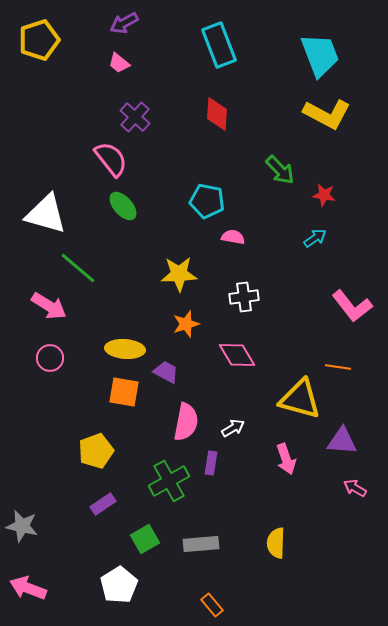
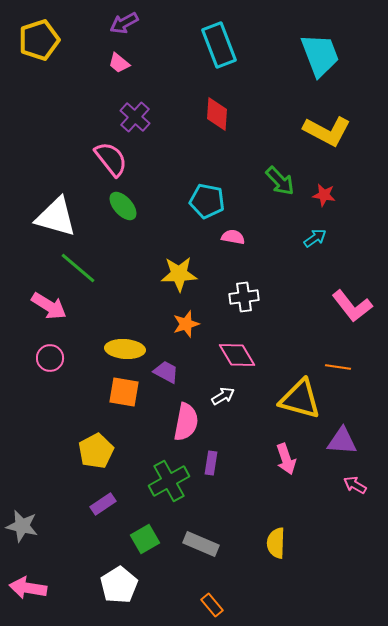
yellow L-shape at (327, 114): moved 17 px down
green arrow at (280, 170): moved 11 px down
white triangle at (46, 214): moved 10 px right, 3 px down
white arrow at (233, 428): moved 10 px left, 32 px up
yellow pentagon at (96, 451): rotated 8 degrees counterclockwise
pink arrow at (355, 488): moved 3 px up
gray rectangle at (201, 544): rotated 28 degrees clockwise
pink arrow at (28, 588): rotated 12 degrees counterclockwise
